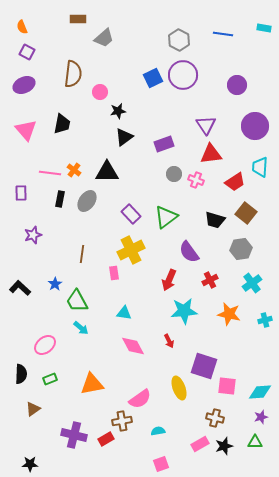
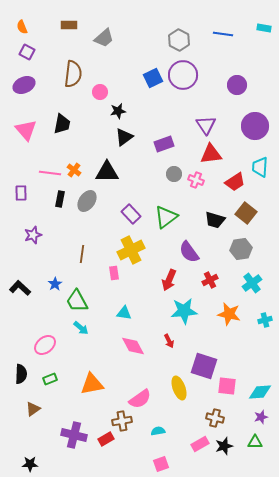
brown rectangle at (78, 19): moved 9 px left, 6 px down
